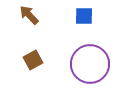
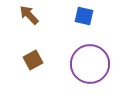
blue square: rotated 12 degrees clockwise
